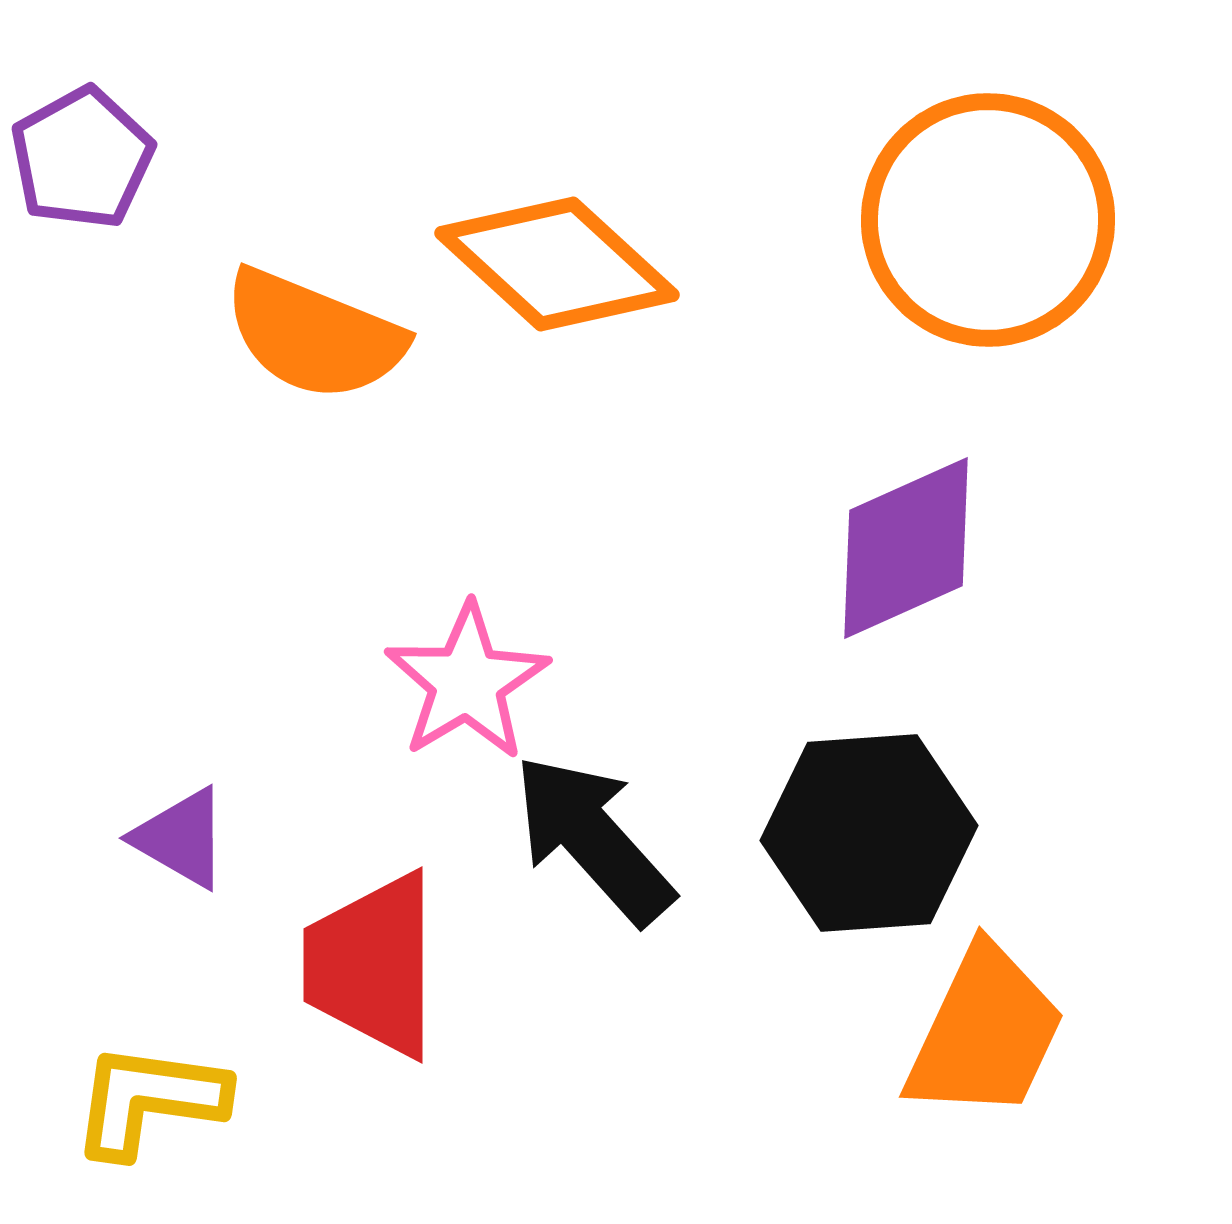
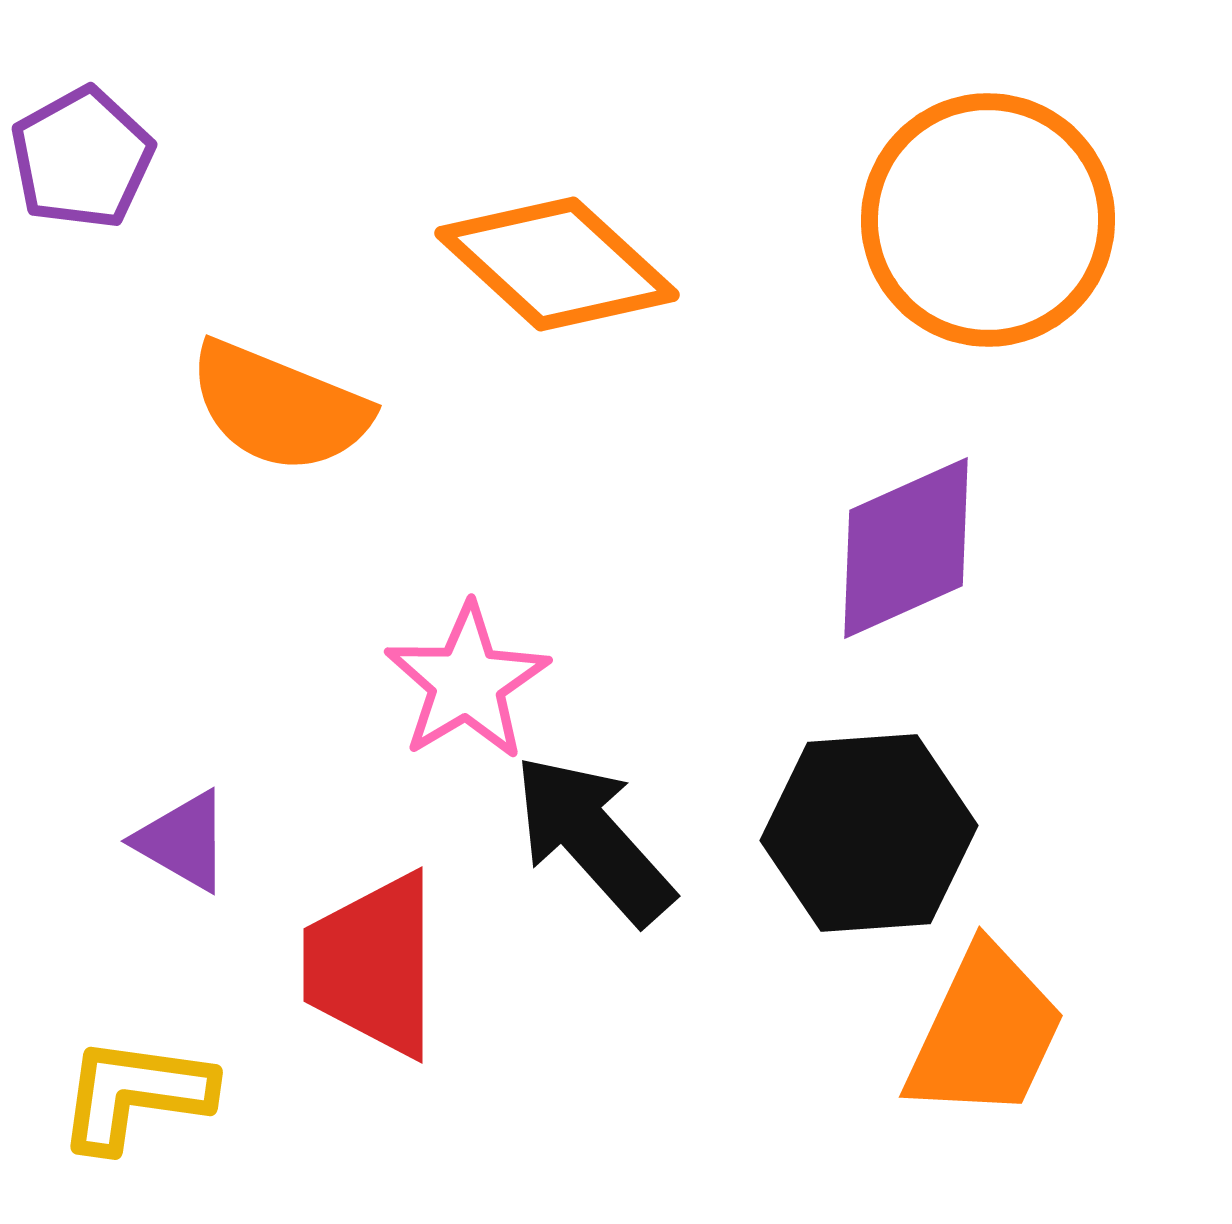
orange semicircle: moved 35 px left, 72 px down
purple triangle: moved 2 px right, 3 px down
yellow L-shape: moved 14 px left, 6 px up
